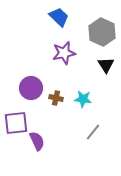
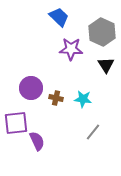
purple star: moved 7 px right, 4 px up; rotated 15 degrees clockwise
